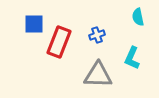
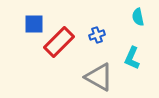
red rectangle: rotated 24 degrees clockwise
gray triangle: moved 1 px right, 2 px down; rotated 28 degrees clockwise
